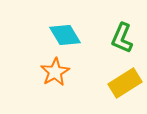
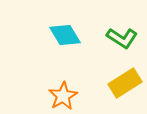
green L-shape: rotated 80 degrees counterclockwise
orange star: moved 8 px right, 24 px down
